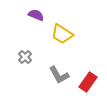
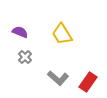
purple semicircle: moved 16 px left, 17 px down
yellow trapezoid: rotated 25 degrees clockwise
gray L-shape: moved 1 px left, 3 px down; rotated 20 degrees counterclockwise
